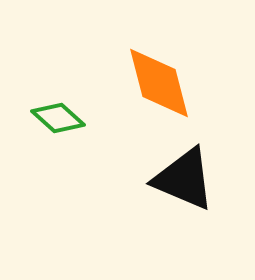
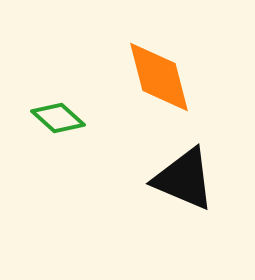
orange diamond: moved 6 px up
